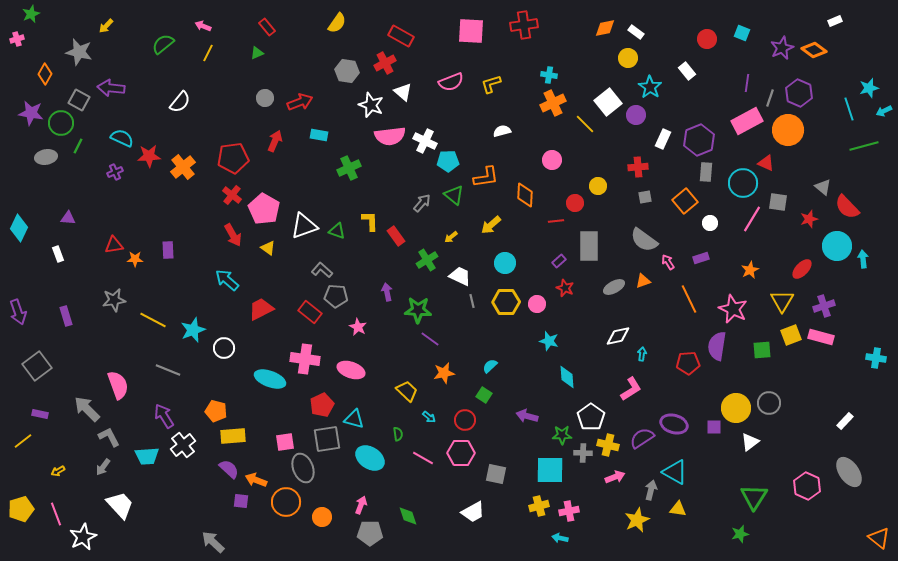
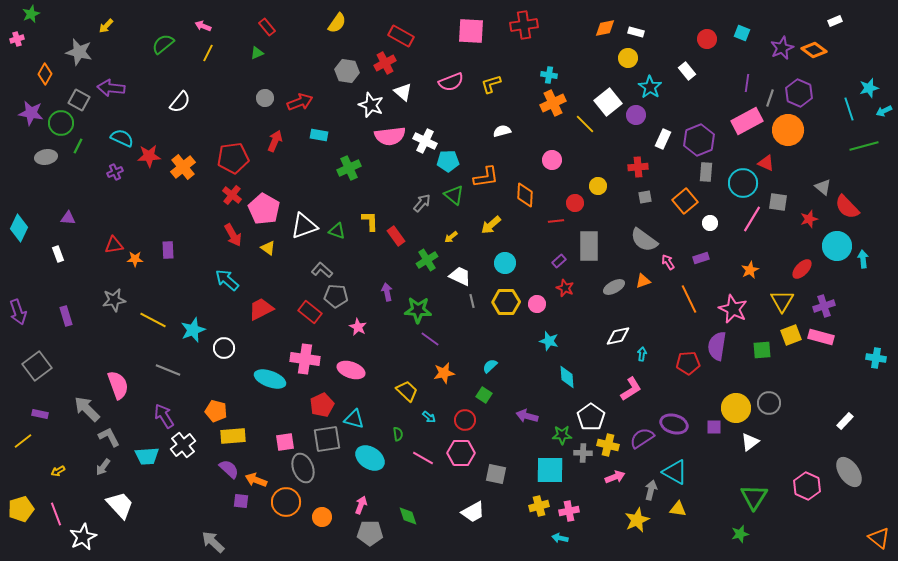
white rectangle at (636, 32): rotated 21 degrees counterclockwise
